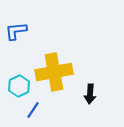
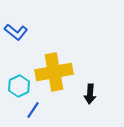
blue L-shape: moved 1 px down; rotated 135 degrees counterclockwise
